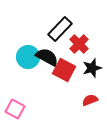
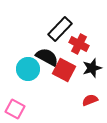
red cross: rotated 18 degrees counterclockwise
cyan circle: moved 12 px down
